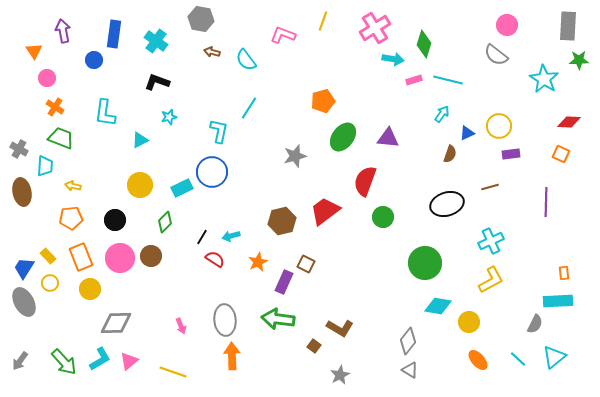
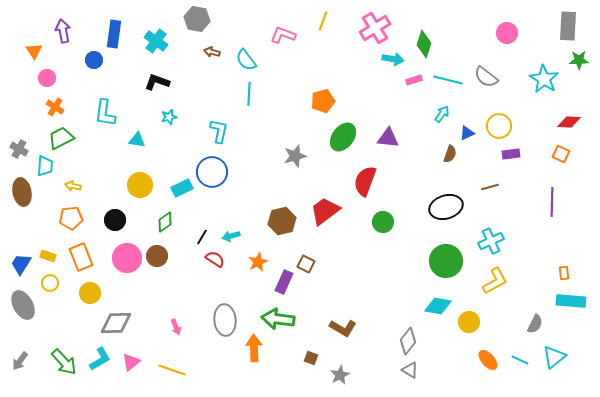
gray hexagon at (201, 19): moved 4 px left
pink circle at (507, 25): moved 8 px down
gray semicircle at (496, 55): moved 10 px left, 22 px down
cyan line at (249, 108): moved 14 px up; rotated 30 degrees counterclockwise
green trapezoid at (61, 138): rotated 48 degrees counterclockwise
cyan triangle at (140, 140): moved 3 px left; rotated 36 degrees clockwise
purple line at (546, 202): moved 6 px right
black ellipse at (447, 204): moved 1 px left, 3 px down
green circle at (383, 217): moved 5 px down
green diamond at (165, 222): rotated 10 degrees clockwise
yellow rectangle at (48, 256): rotated 28 degrees counterclockwise
brown circle at (151, 256): moved 6 px right
pink circle at (120, 258): moved 7 px right
green circle at (425, 263): moved 21 px right, 2 px up
blue trapezoid at (24, 268): moved 3 px left, 4 px up
yellow L-shape at (491, 280): moved 4 px right, 1 px down
yellow circle at (90, 289): moved 4 px down
cyan rectangle at (558, 301): moved 13 px right; rotated 8 degrees clockwise
gray ellipse at (24, 302): moved 1 px left, 3 px down
pink arrow at (181, 326): moved 5 px left, 1 px down
brown L-shape at (340, 328): moved 3 px right
brown square at (314, 346): moved 3 px left, 12 px down; rotated 16 degrees counterclockwise
orange arrow at (232, 356): moved 22 px right, 8 px up
cyan line at (518, 359): moved 2 px right, 1 px down; rotated 18 degrees counterclockwise
orange ellipse at (478, 360): moved 10 px right
pink triangle at (129, 361): moved 2 px right, 1 px down
yellow line at (173, 372): moved 1 px left, 2 px up
